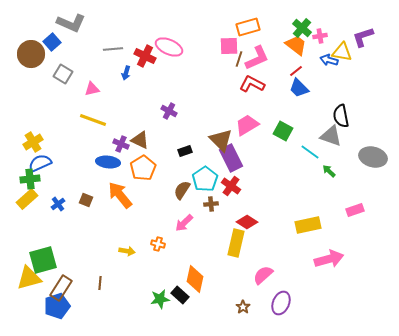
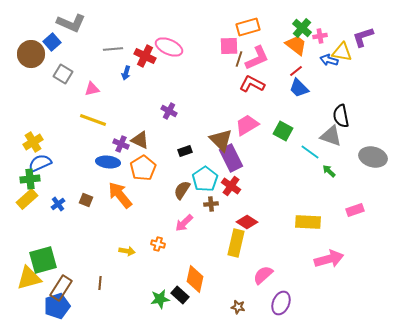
yellow rectangle at (308, 225): moved 3 px up; rotated 15 degrees clockwise
brown star at (243, 307): moved 5 px left; rotated 24 degrees counterclockwise
